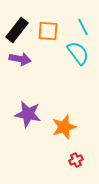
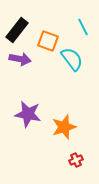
orange square: moved 10 px down; rotated 15 degrees clockwise
cyan semicircle: moved 6 px left, 6 px down
